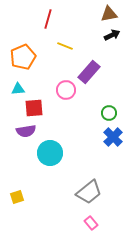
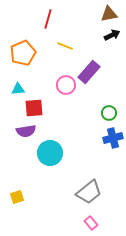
orange pentagon: moved 4 px up
pink circle: moved 5 px up
blue cross: moved 1 px down; rotated 30 degrees clockwise
